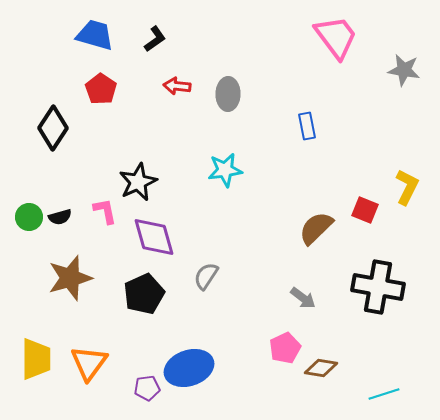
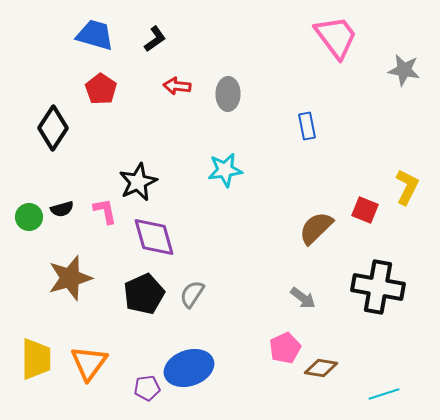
black semicircle: moved 2 px right, 8 px up
gray semicircle: moved 14 px left, 18 px down
